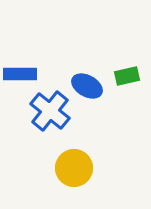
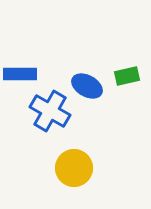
blue cross: rotated 9 degrees counterclockwise
